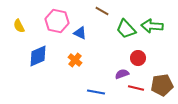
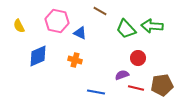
brown line: moved 2 px left
orange cross: rotated 24 degrees counterclockwise
purple semicircle: moved 1 px down
